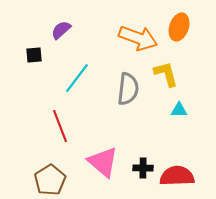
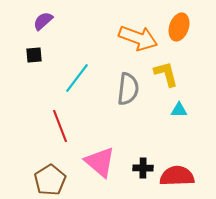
purple semicircle: moved 18 px left, 9 px up
pink triangle: moved 3 px left
